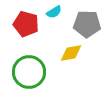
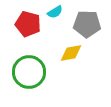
cyan semicircle: moved 1 px right
red pentagon: moved 2 px right
